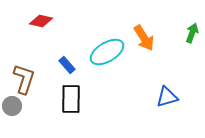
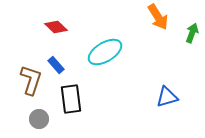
red diamond: moved 15 px right, 6 px down; rotated 30 degrees clockwise
orange arrow: moved 14 px right, 21 px up
cyan ellipse: moved 2 px left
blue rectangle: moved 11 px left
brown L-shape: moved 7 px right, 1 px down
black rectangle: rotated 8 degrees counterclockwise
gray circle: moved 27 px right, 13 px down
